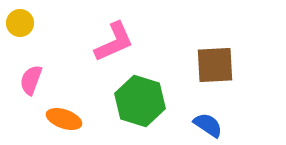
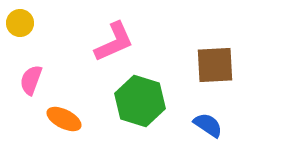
orange ellipse: rotated 8 degrees clockwise
